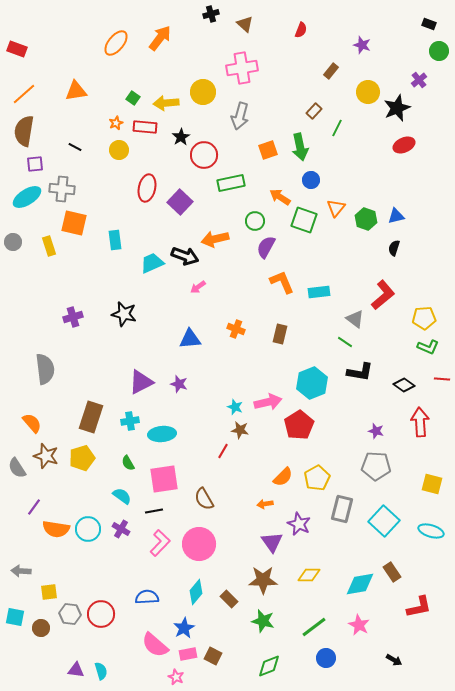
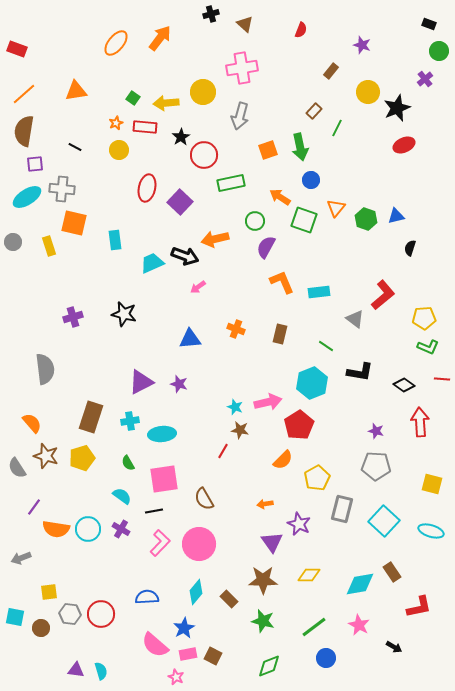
purple cross at (419, 80): moved 6 px right, 1 px up
black semicircle at (394, 248): moved 16 px right
green line at (345, 342): moved 19 px left, 4 px down
orange semicircle at (283, 477): moved 17 px up
gray arrow at (21, 571): moved 13 px up; rotated 24 degrees counterclockwise
black arrow at (394, 660): moved 13 px up
